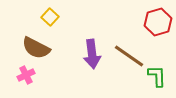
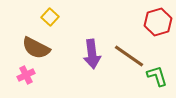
green L-shape: rotated 15 degrees counterclockwise
